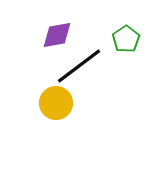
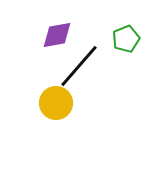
green pentagon: rotated 12 degrees clockwise
black line: rotated 12 degrees counterclockwise
